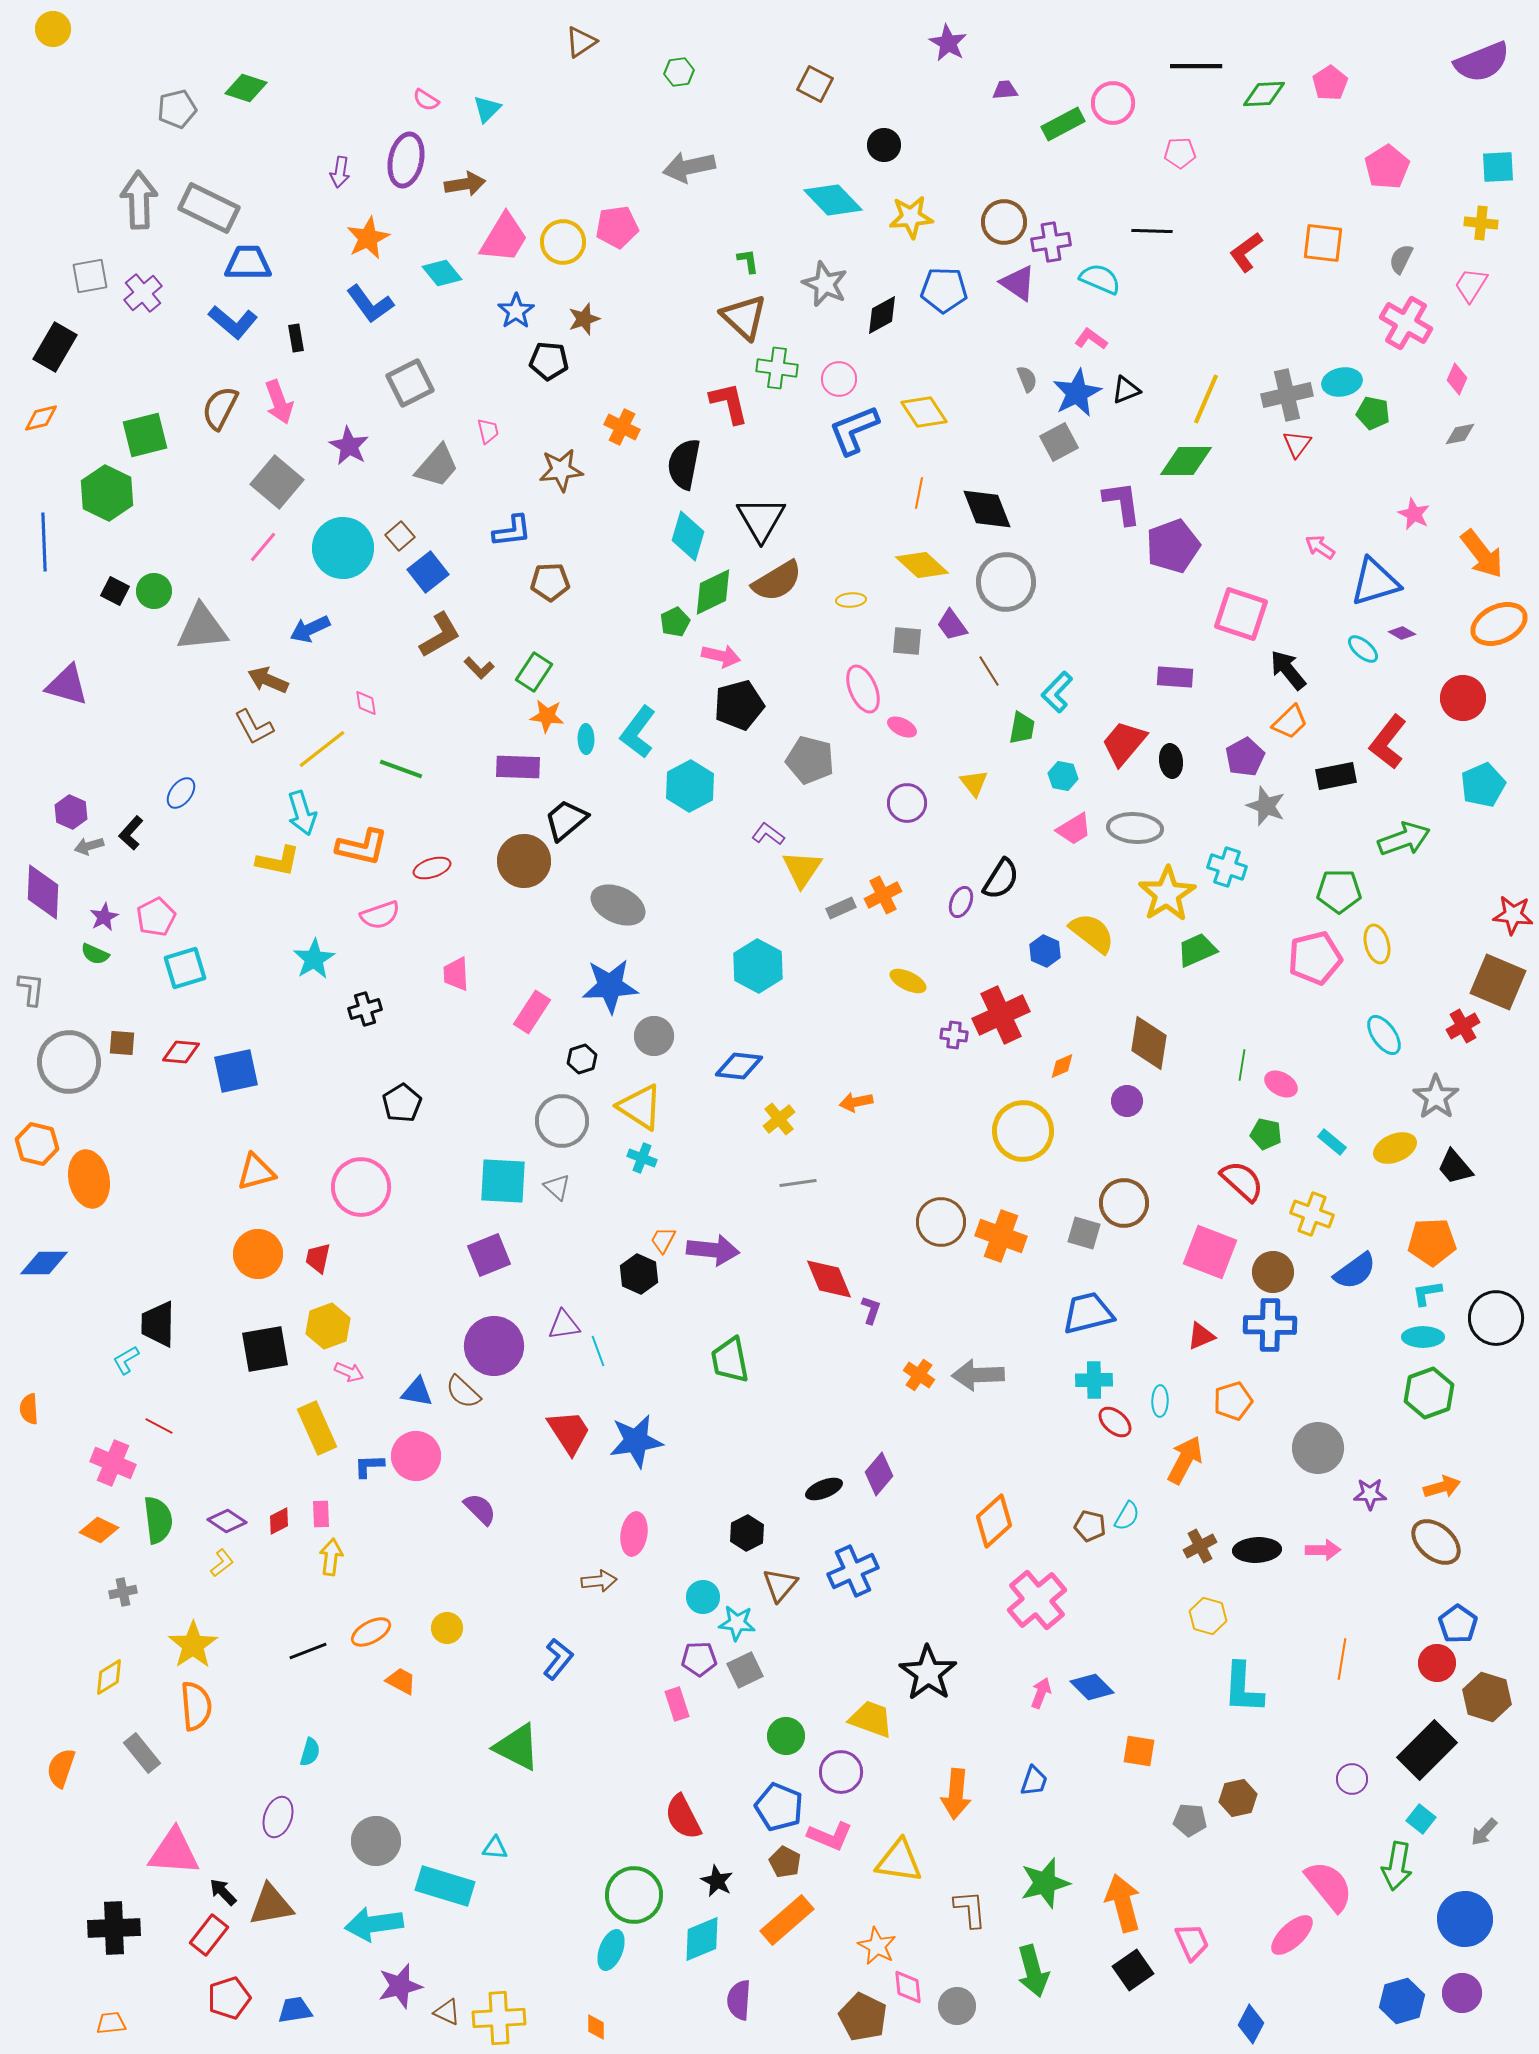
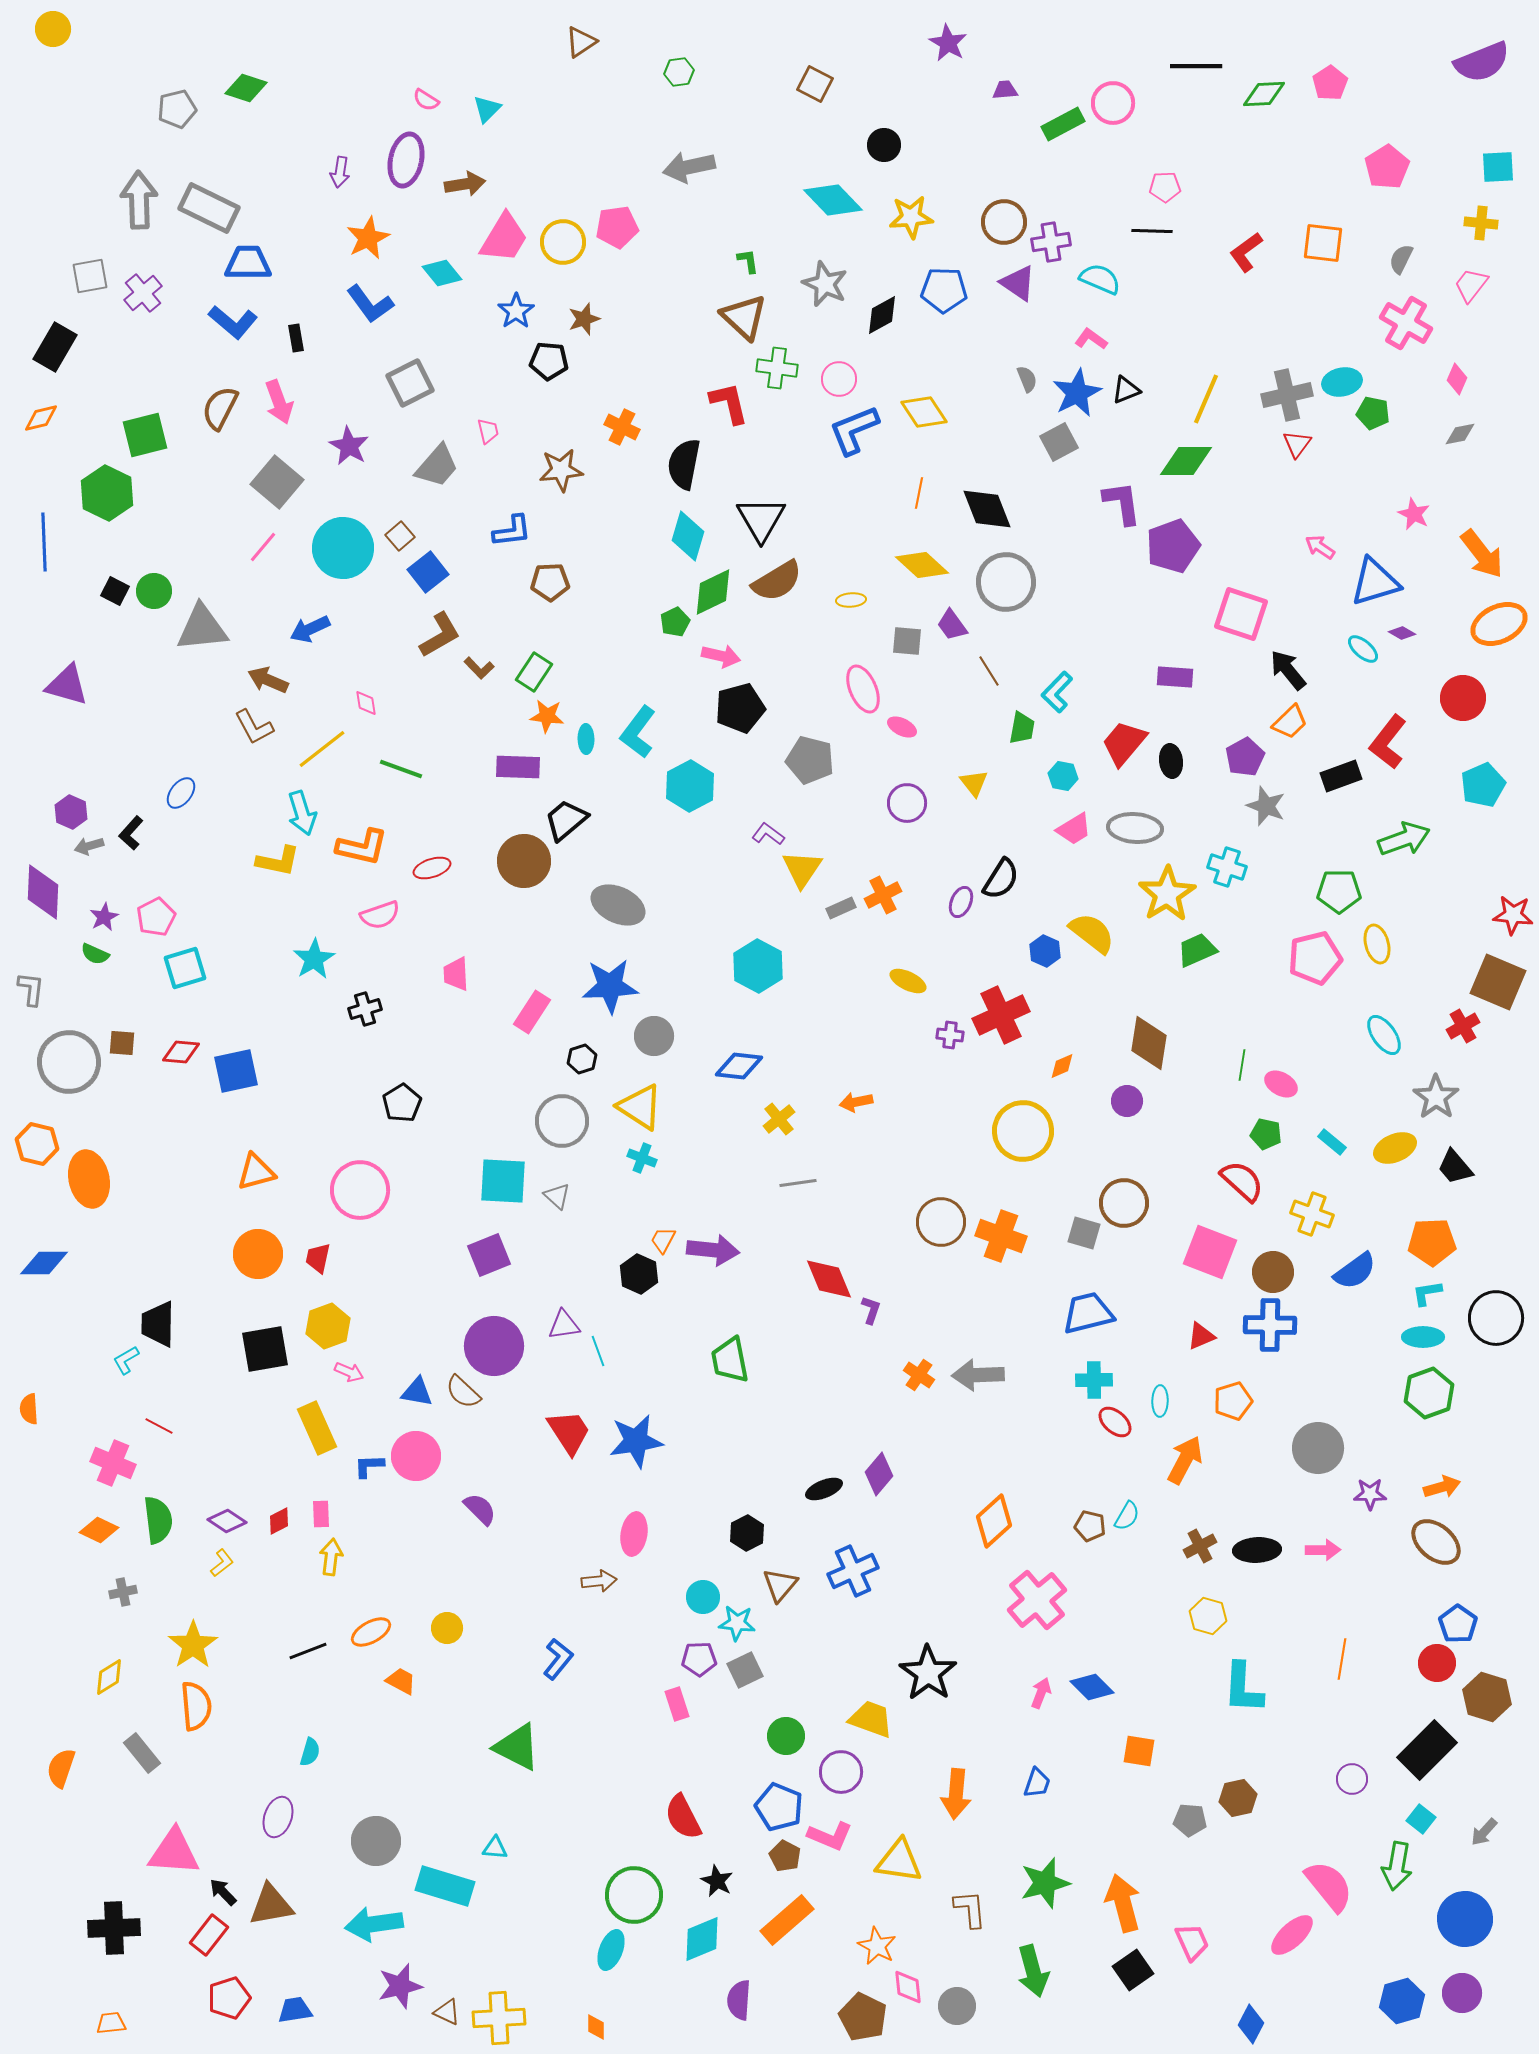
pink pentagon at (1180, 153): moved 15 px left, 34 px down
pink trapezoid at (1471, 285): rotated 6 degrees clockwise
black pentagon at (739, 705): moved 1 px right, 3 px down
black rectangle at (1336, 776): moved 5 px right; rotated 9 degrees counterclockwise
purple cross at (954, 1035): moved 4 px left
pink circle at (361, 1187): moved 1 px left, 3 px down
gray triangle at (557, 1187): moved 9 px down
blue trapezoid at (1034, 1781): moved 3 px right, 2 px down
brown pentagon at (785, 1862): moved 6 px up
